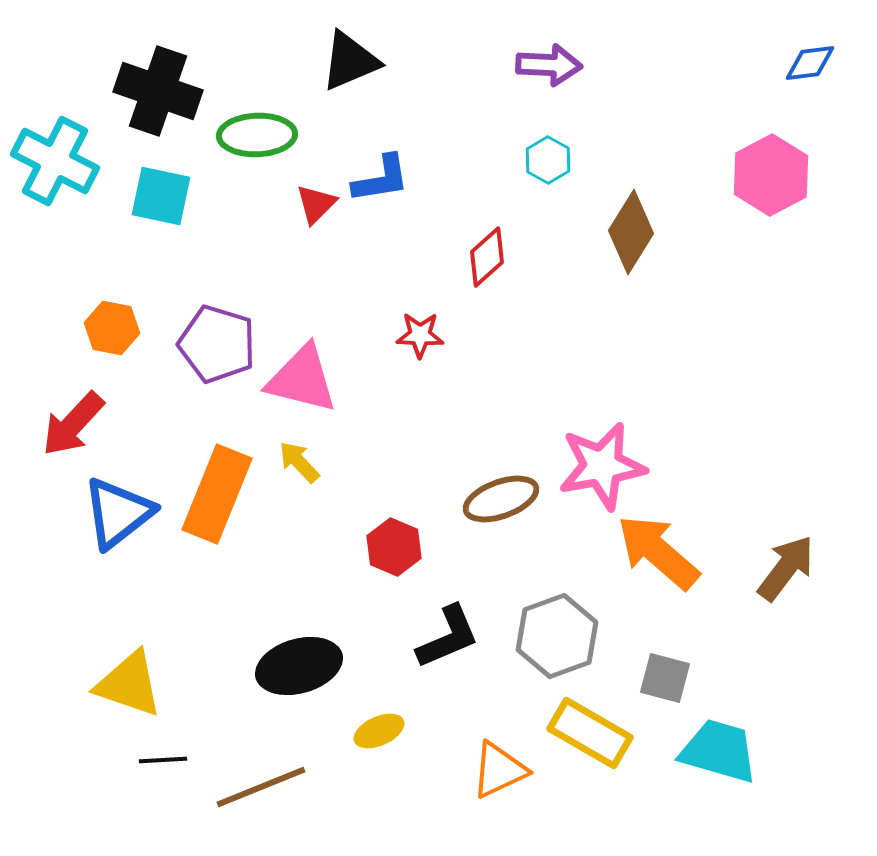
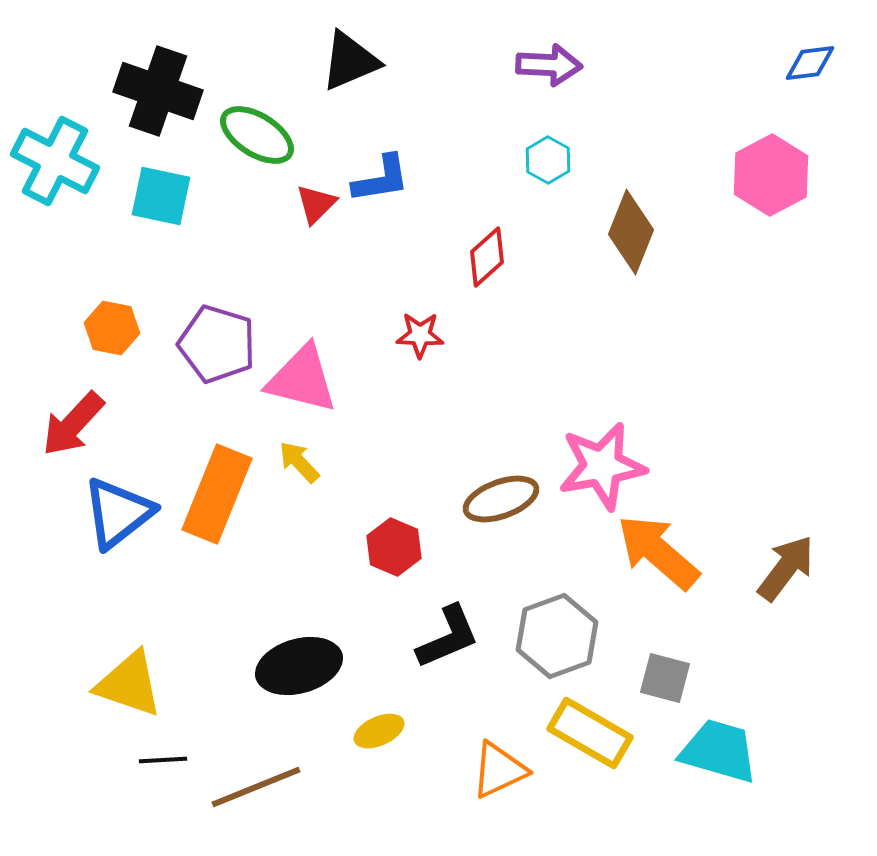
green ellipse: rotated 34 degrees clockwise
brown diamond: rotated 10 degrees counterclockwise
brown line: moved 5 px left
